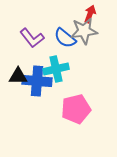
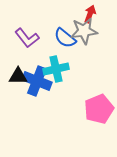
purple L-shape: moved 5 px left
blue cross: rotated 16 degrees clockwise
pink pentagon: moved 23 px right; rotated 8 degrees counterclockwise
